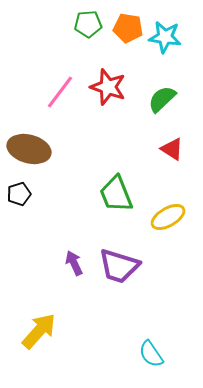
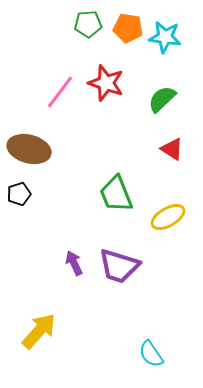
red star: moved 2 px left, 4 px up
